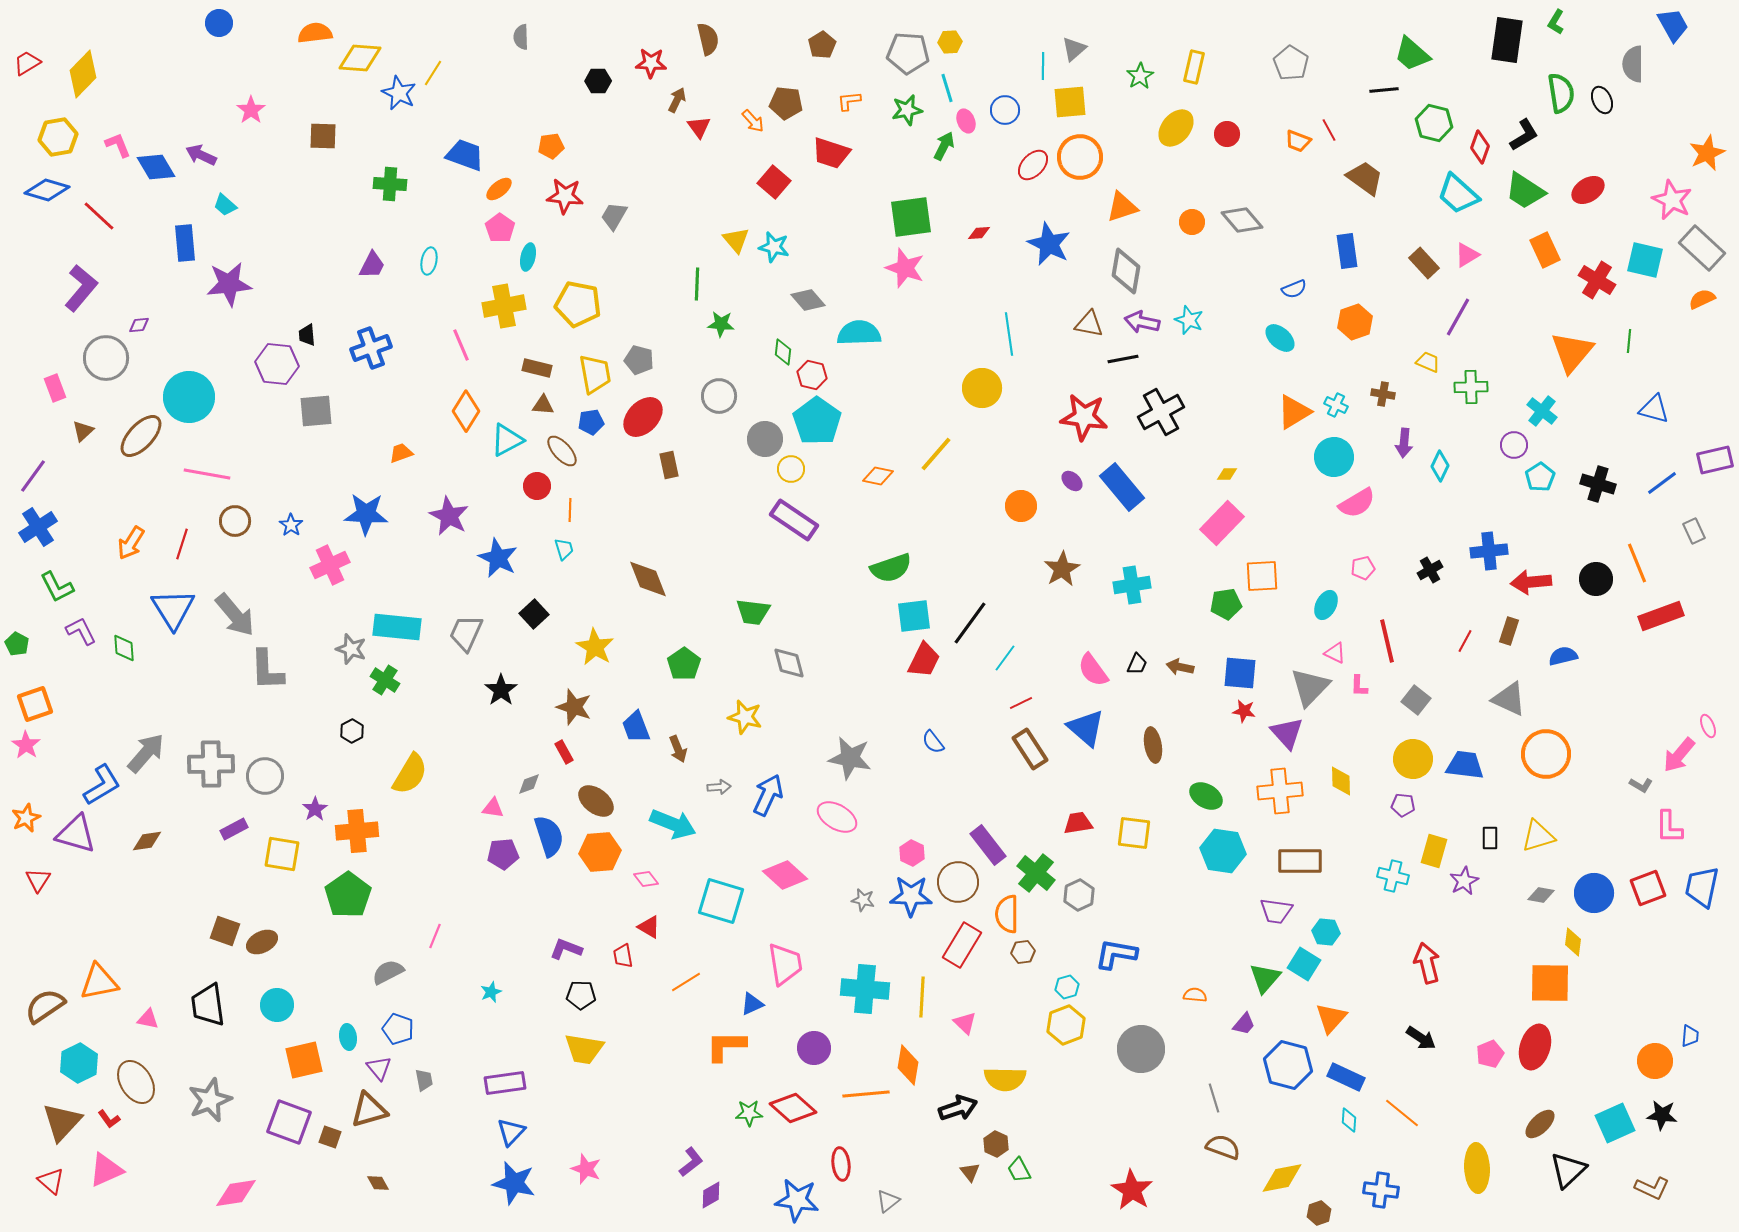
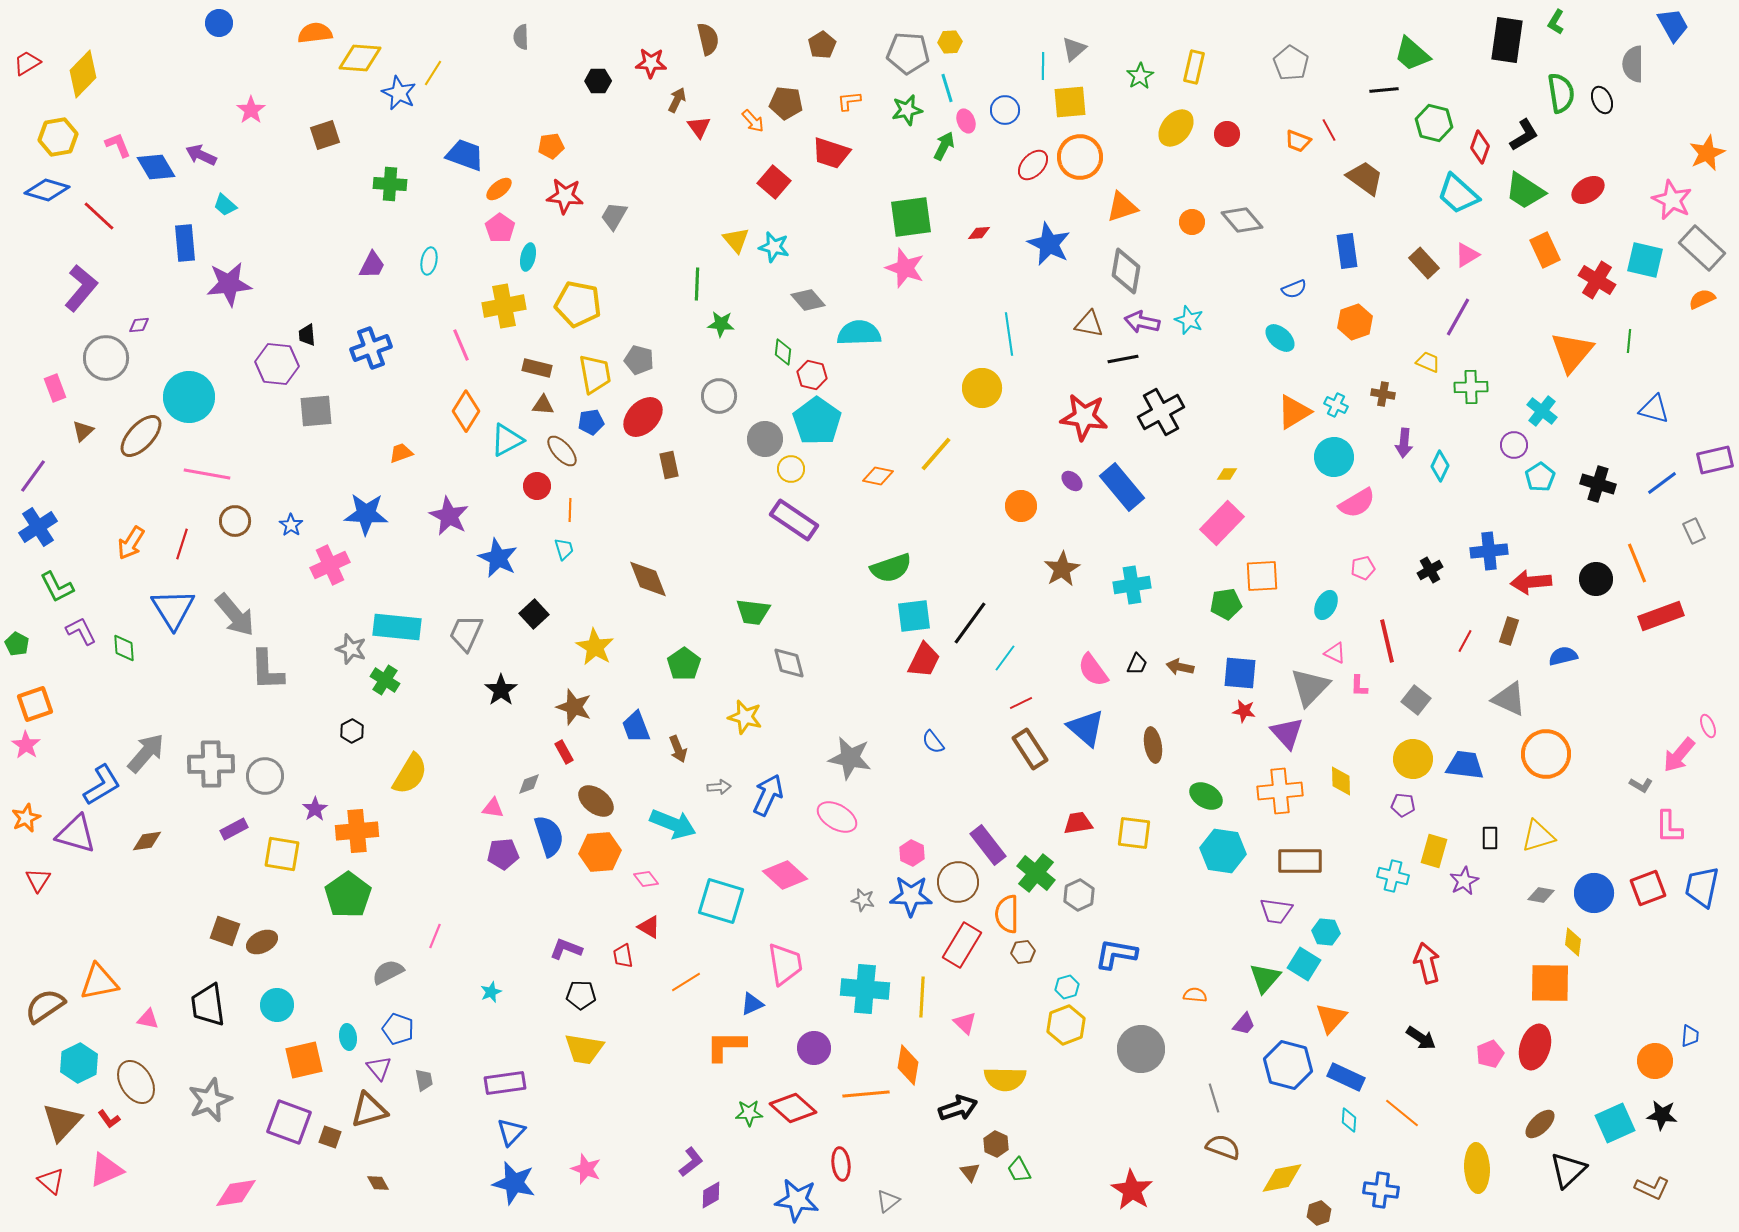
brown square at (323, 136): moved 2 px right, 1 px up; rotated 20 degrees counterclockwise
